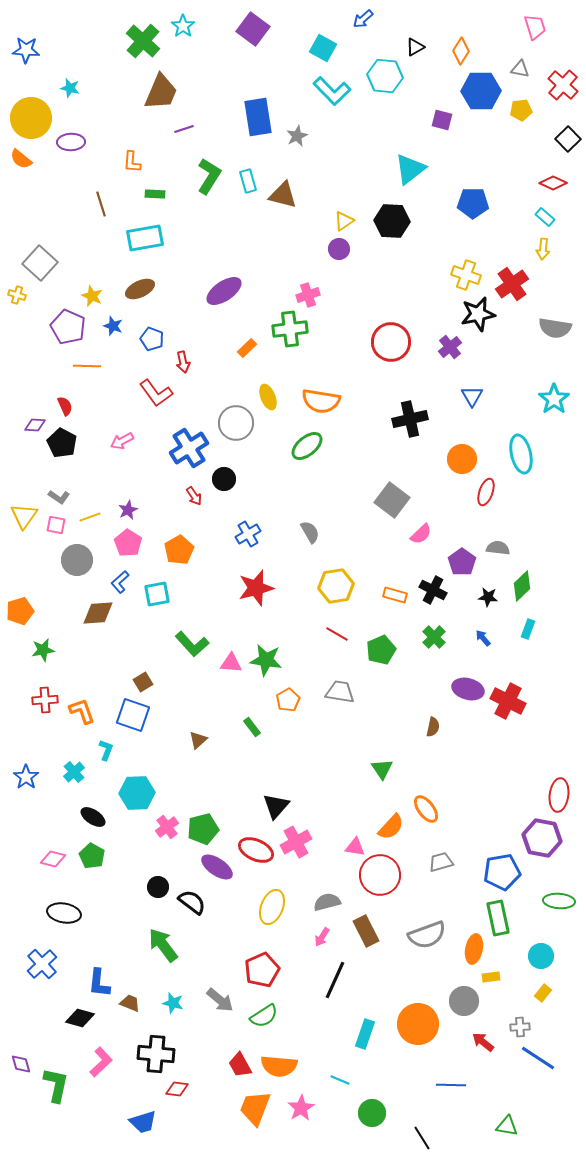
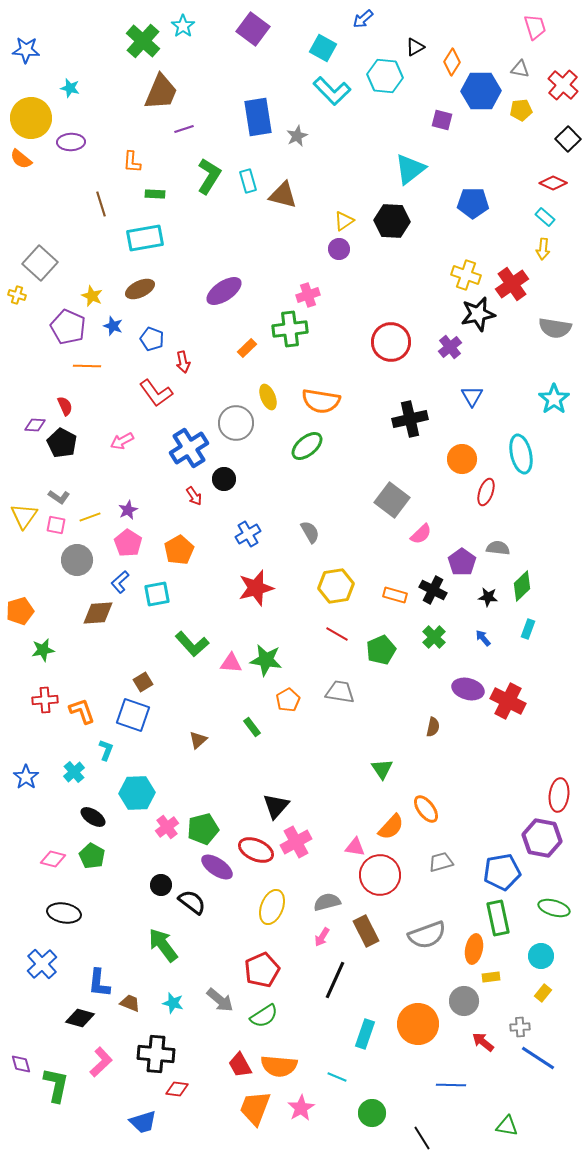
orange diamond at (461, 51): moved 9 px left, 11 px down
black circle at (158, 887): moved 3 px right, 2 px up
green ellipse at (559, 901): moved 5 px left, 7 px down; rotated 12 degrees clockwise
cyan line at (340, 1080): moved 3 px left, 3 px up
